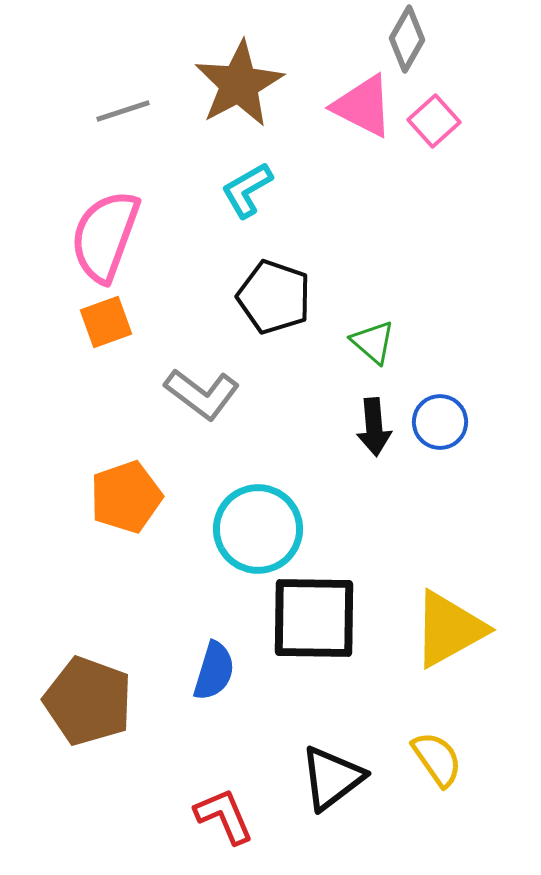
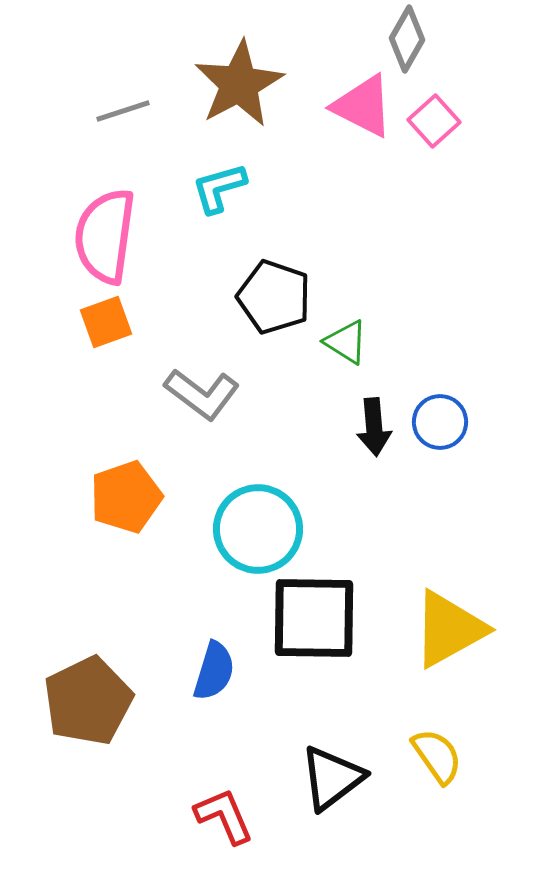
cyan L-shape: moved 28 px left, 2 px up; rotated 14 degrees clockwise
pink semicircle: rotated 12 degrees counterclockwise
green triangle: moved 27 px left; rotated 9 degrees counterclockwise
brown pentagon: rotated 26 degrees clockwise
yellow semicircle: moved 3 px up
